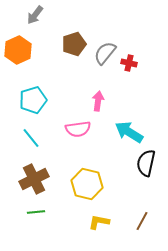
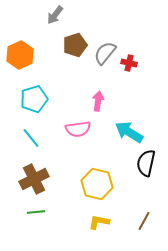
gray arrow: moved 20 px right
brown pentagon: moved 1 px right, 1 px down
orange hexagon: moved 2 px right, 5 px down
cyan pentagon: moved 1 px right, 1 px up
yellow hexagon: moved 10 px right
brown line: moved 2 px right
